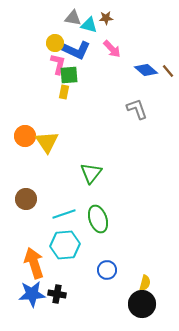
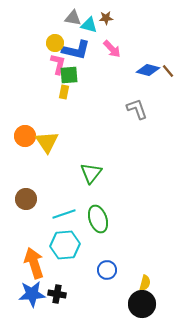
blue L-shape: rotated 12 degrees counterclockwise
blue diamond: moved 2 px right; rotated 25 degrees counterclockwise
